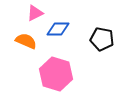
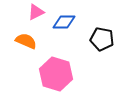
pink triangle: moved 1 px right, 1 px up
blue diamond: moved 6 px right, 7 px up
